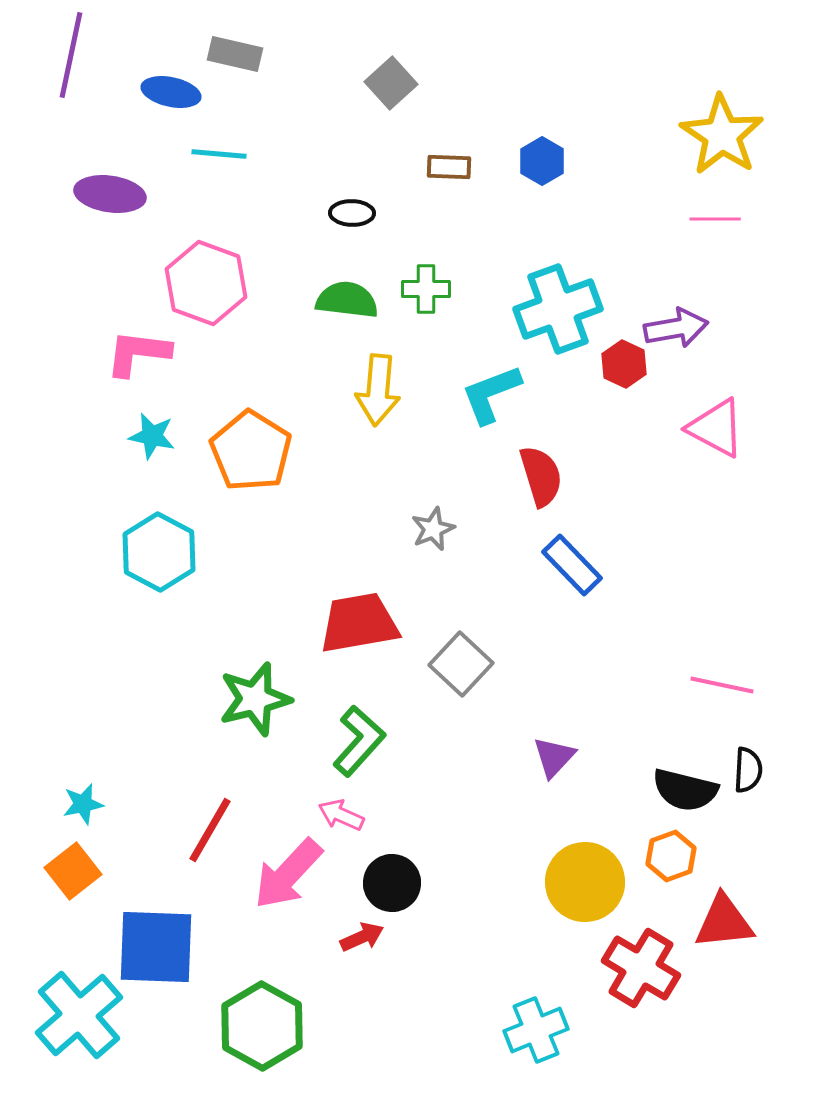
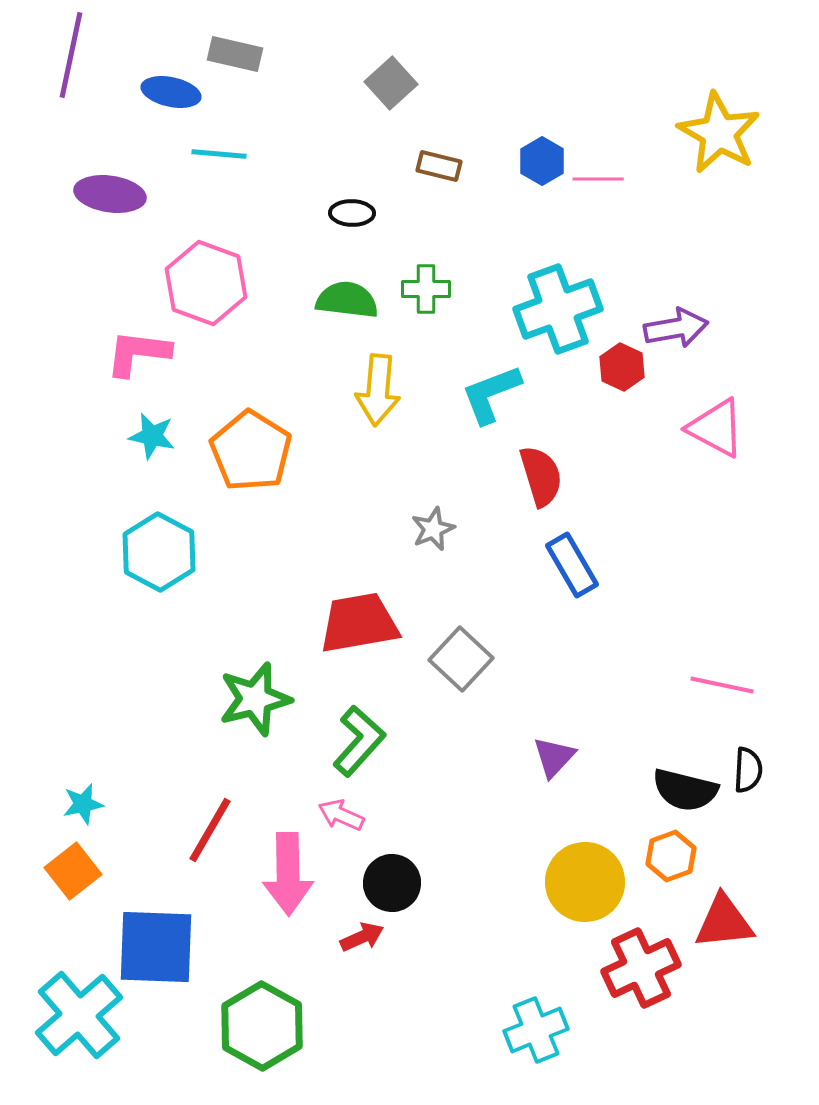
yellow star at (722, 135): moved 3 px left, 2 px up; rotated 4 degrees counterclockwise
brown rectangle at (449, 167): moved 10 px left, 1 px up; rotated 12 degrees clockwise
pink line at (715, 219): moved 117 px left, 40 px up
red hexagon at (624, 364): moved 2 px left, 3 px down
blue rectangle at (572, 565): rotated 14 degrees clockwise
gray square at (461, 664): moved 5 px up
pink arrow at (288, 874): rotated 44 degrees counterclockwise
red cross at (641, 968): rotated 34 degrees clockwise
